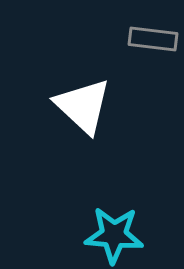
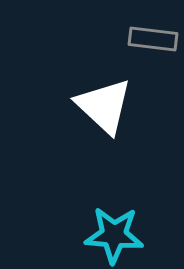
white triangle: moved 21 px right
